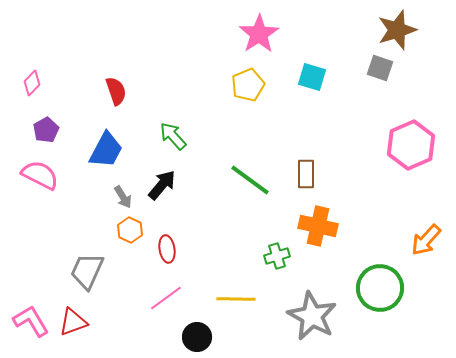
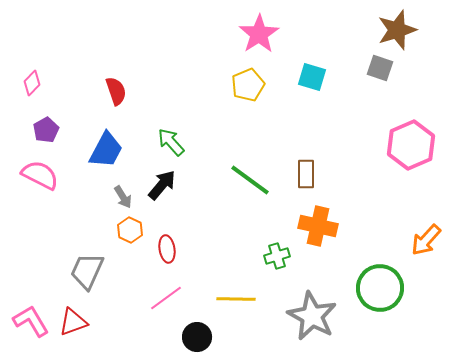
green arrow: moved 2 px left, 6 px down
